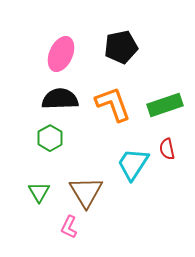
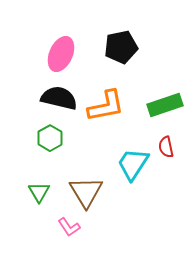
black semicircle: moved 1 px left, 1 px up; rotated 15 degrees clockwise
orange L-shape: moved 7 px left, 2 px down; rotated 99 degrees clockwise
red semicircle: moved 1 px left, 2 px up
pink L-shape: rotated 60 degrees counterclockwise
